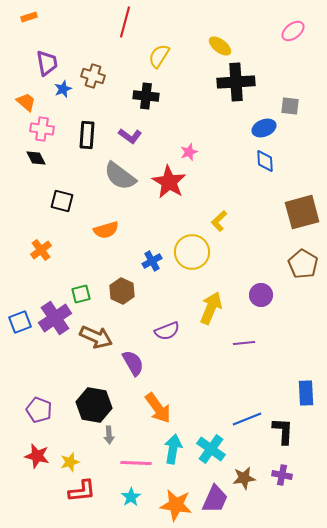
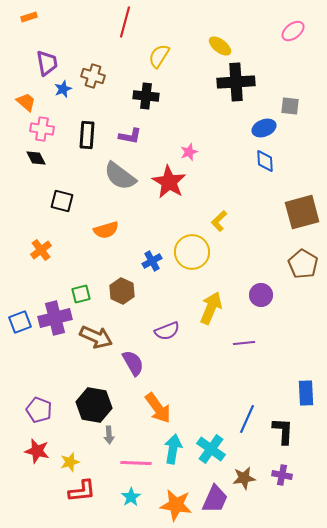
purple L-shape at (130, 136): rotated 25 degrees counterclockwise
purple cross at (55, 318): rotated 20 degrees clockwise
blue line at (247, 419): rotated 44 degrees counterclockwise
red star at (37, 456): moved 5 px up
